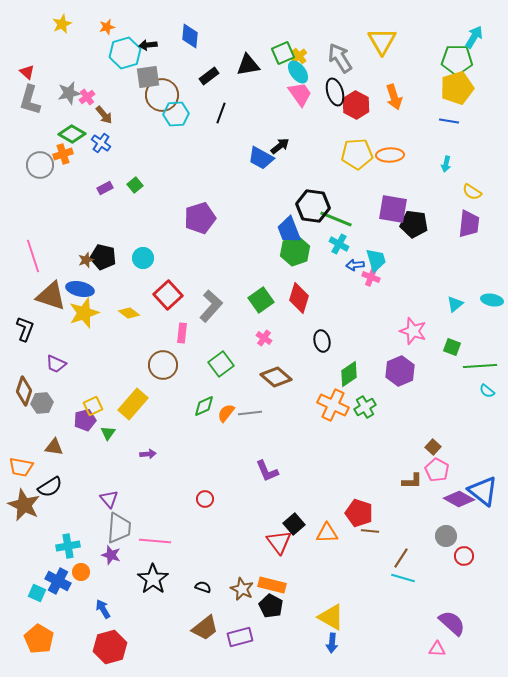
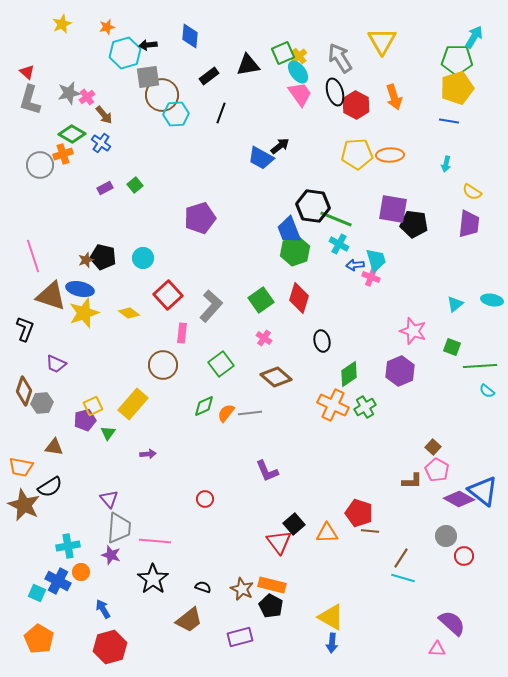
brown trapezoid at (205, 628): moved 16 px left, 8 px up
